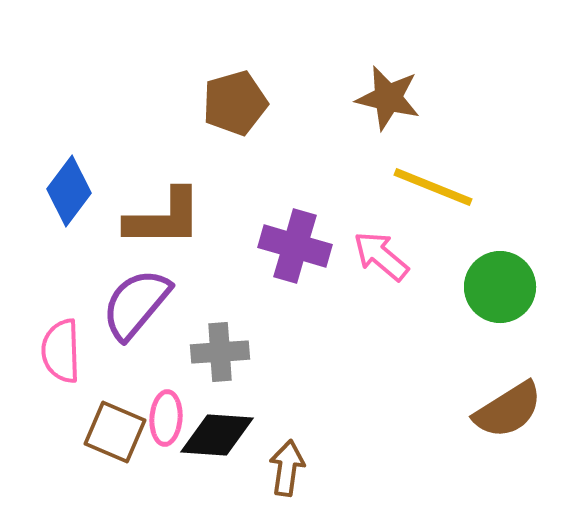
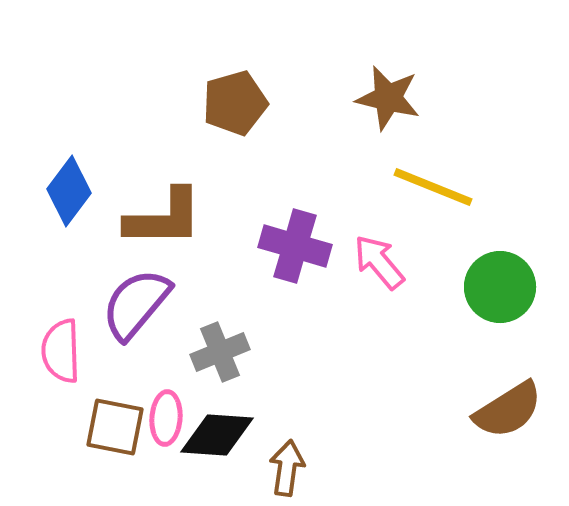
pink arrow: moved 2 px left, 6 px down; rotated 10 degrees clockwise
gray cross: rotated 18 degrees counterclockwise
brown square: moved 5 px up; rotated 12 degrees counterclockwise
